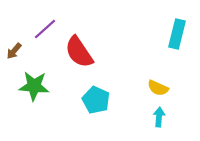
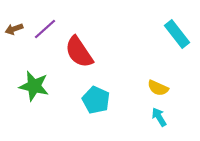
cyan rectangle: rotated 52 degrees counterclockwise
brown arrow: moved 22 px up; rotated 30 degrees clockwise
green star: rotated 8 degrees clockwise
cyan arrow: rotated 36 degrees counterclockwise
